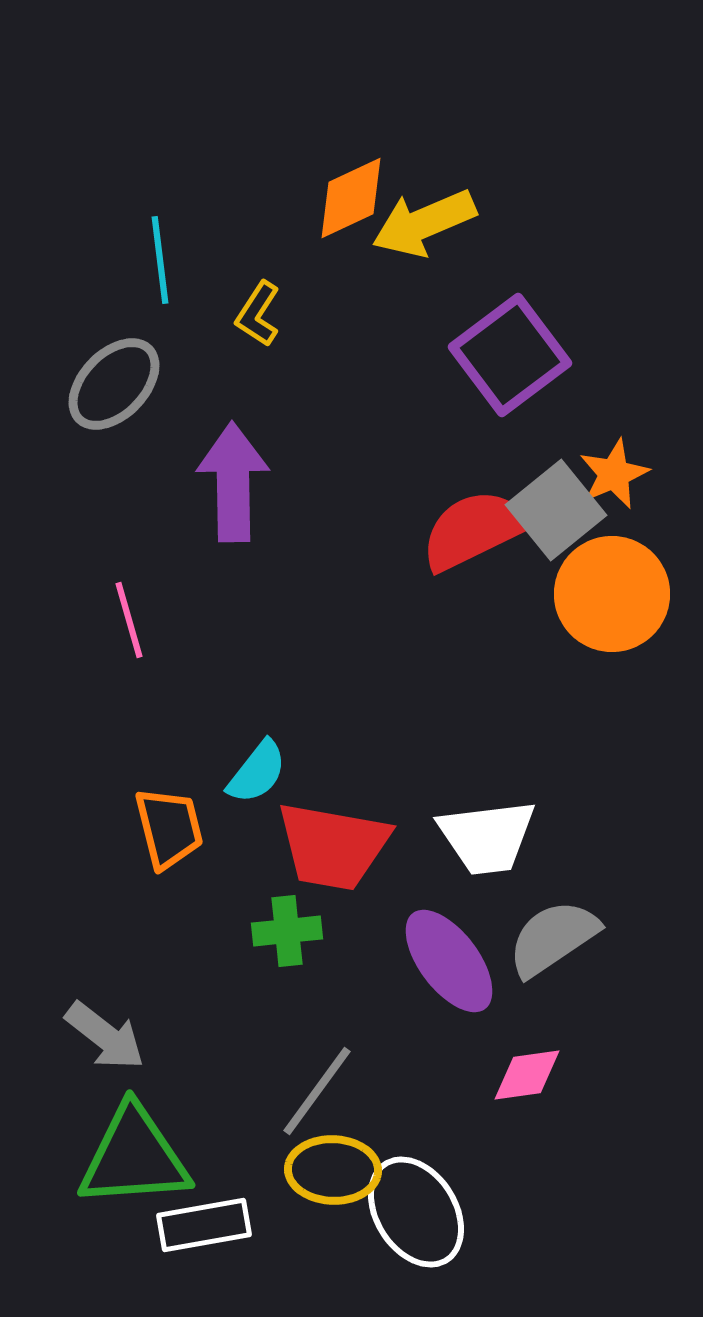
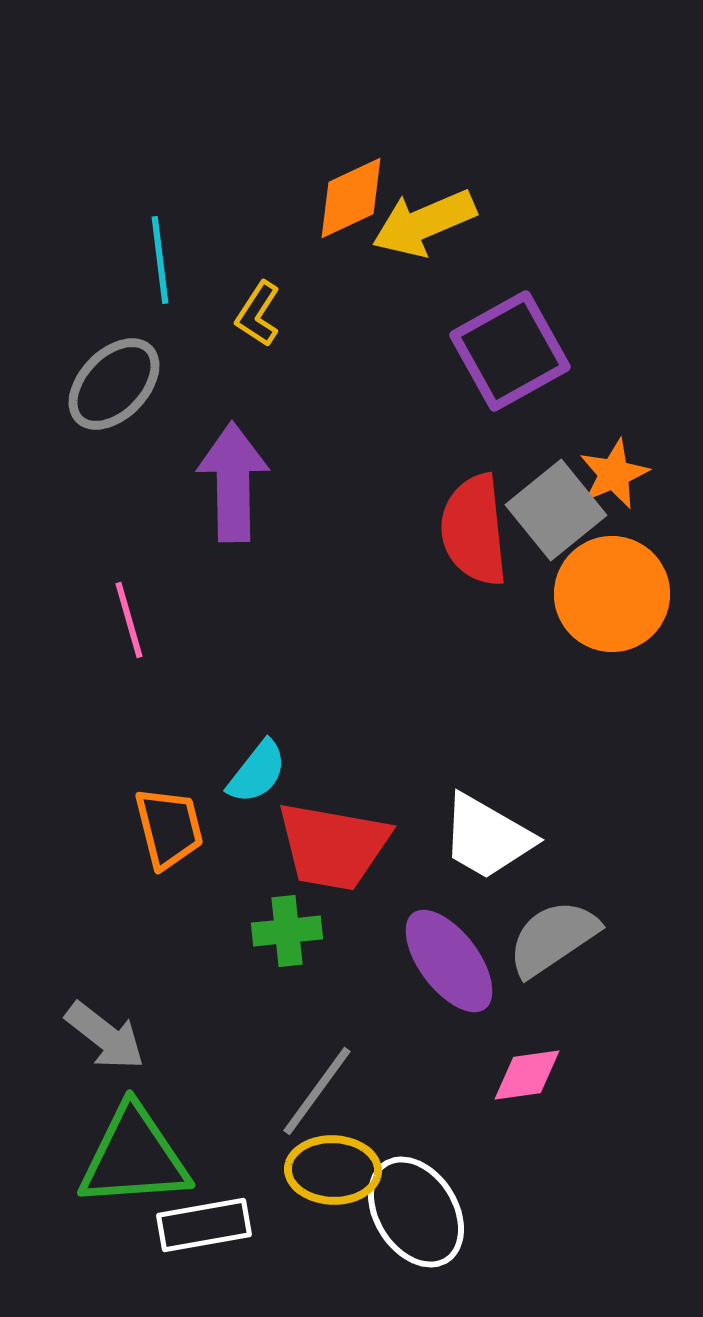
purple square: moved 4 px up; rotated 8 degrees clockwise
red semicircle: rotated 70 degrees counterclockwise
white trapezoid: rotated 37 degrees clockwise
